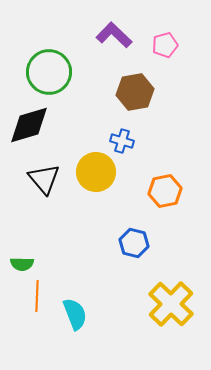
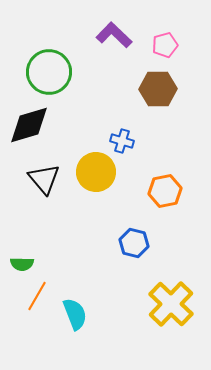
brown hexagon: moved 23 px right, 3 px up; rotated 9 degrees clockwise
orange line: rotated 28 degrees clockwise
